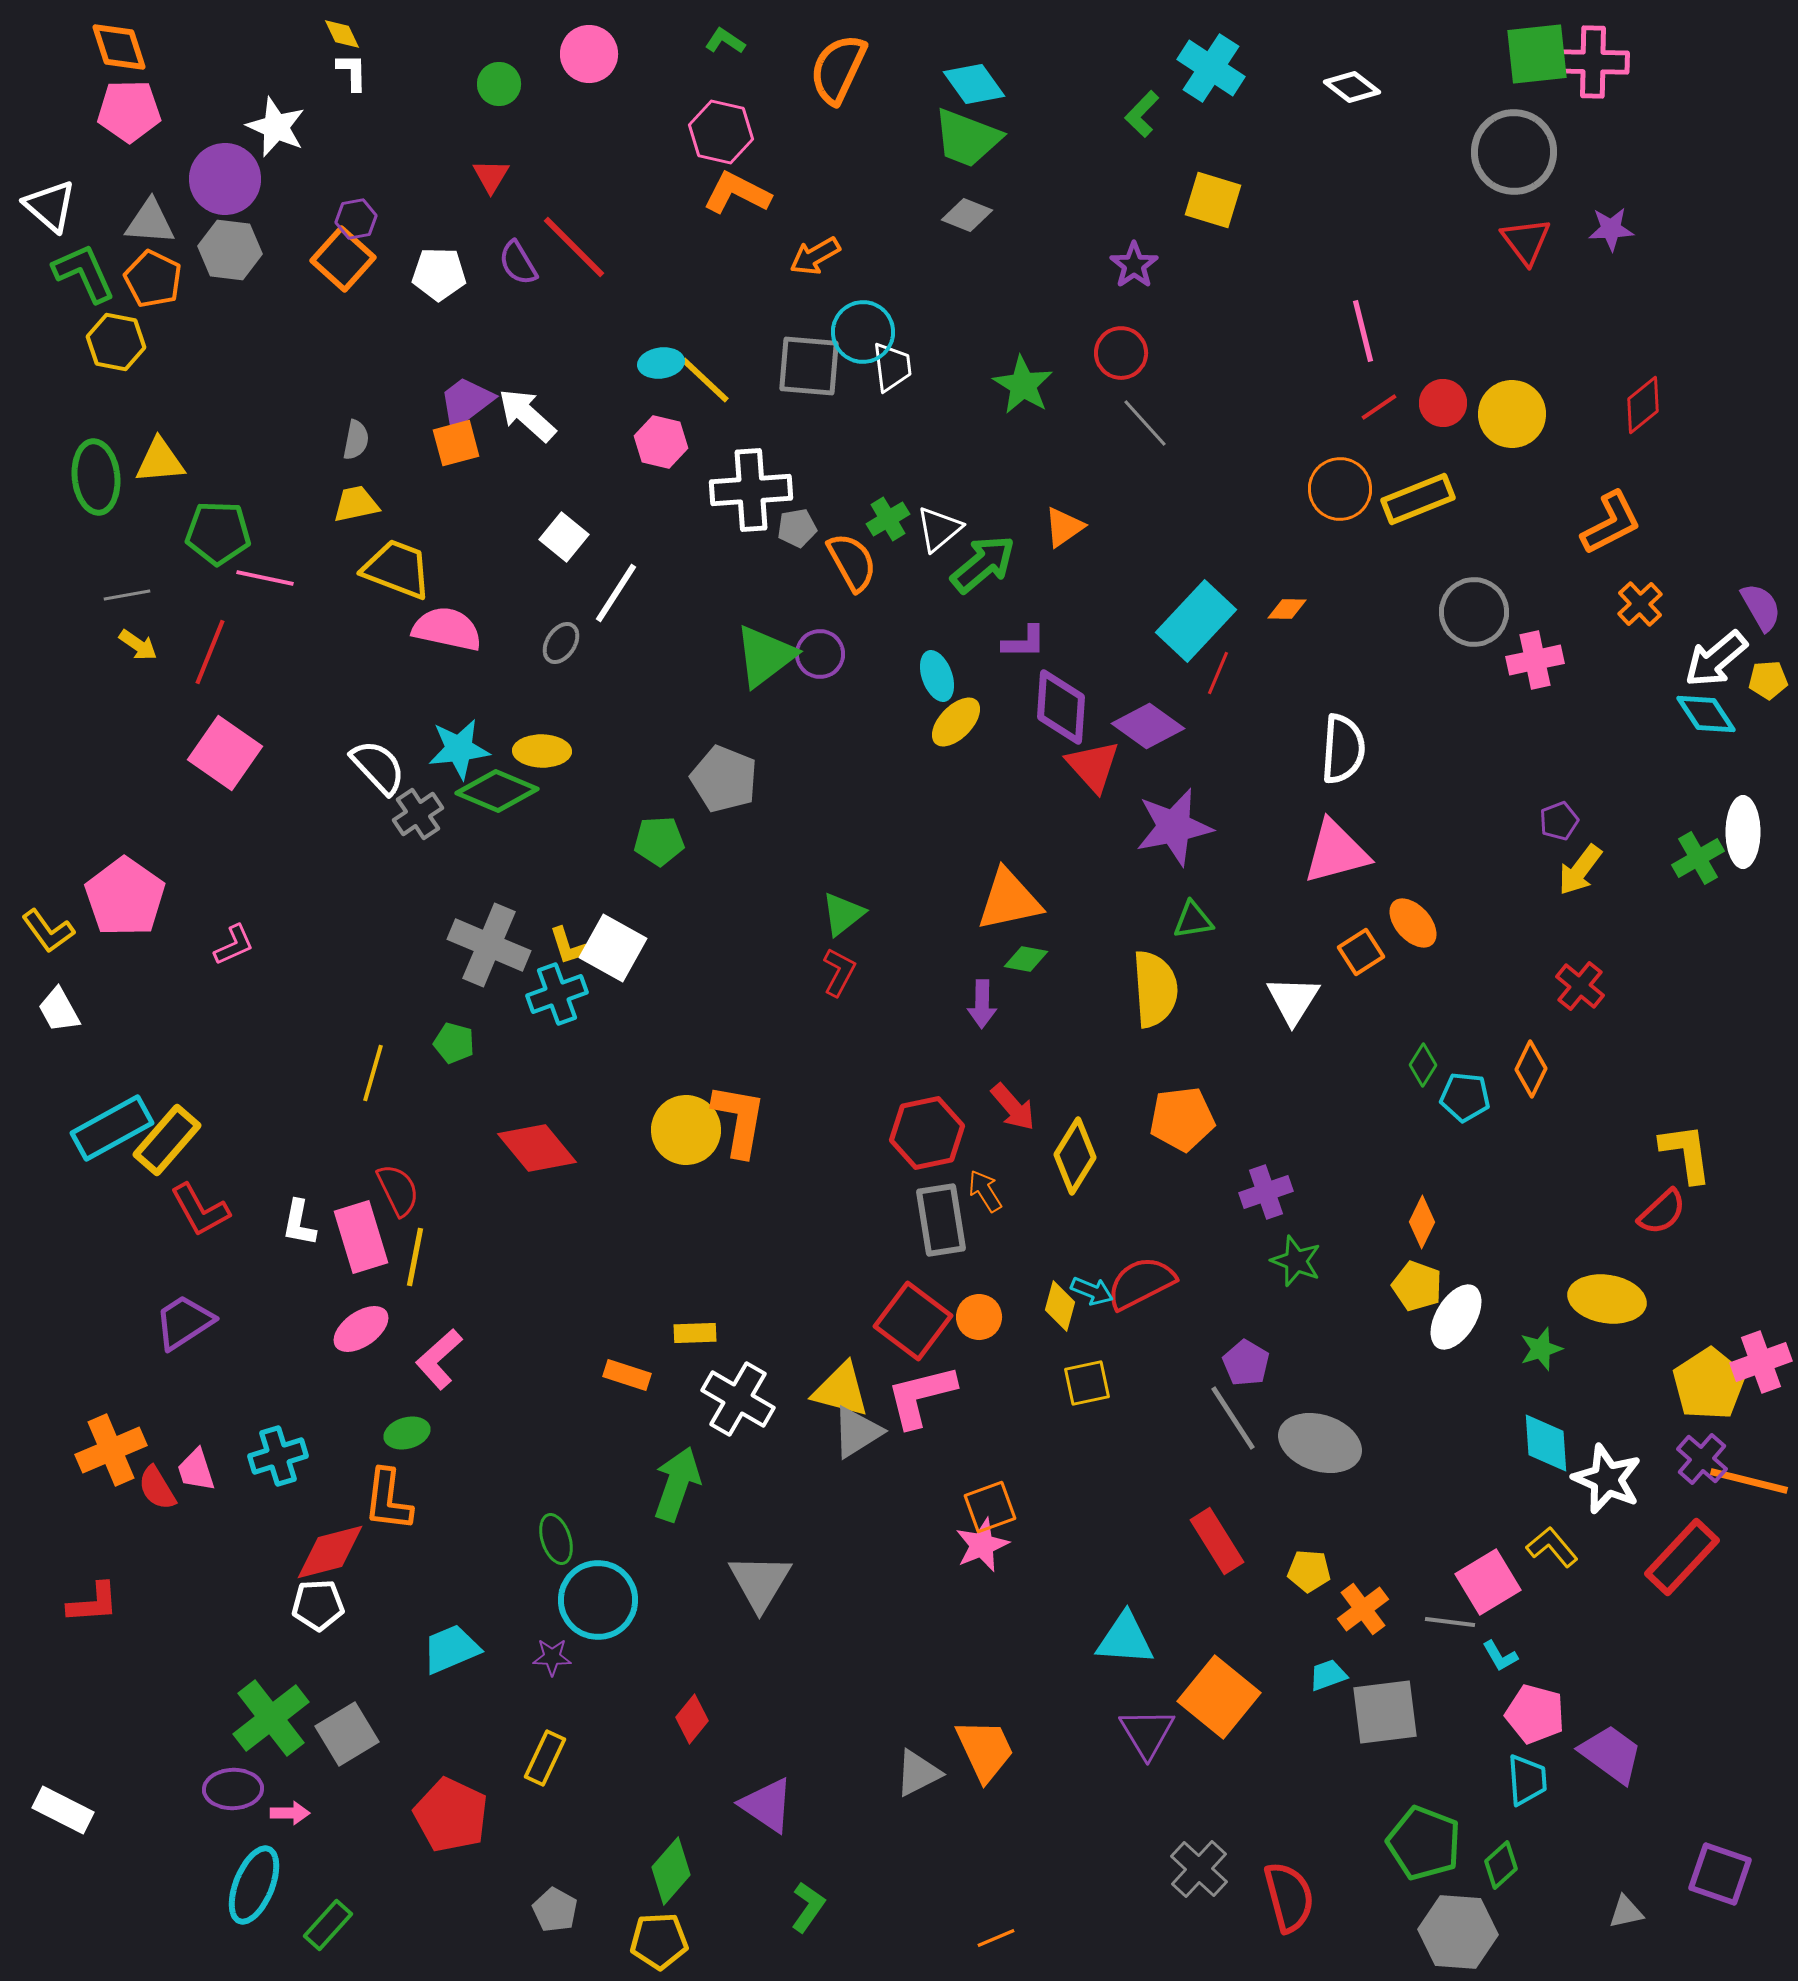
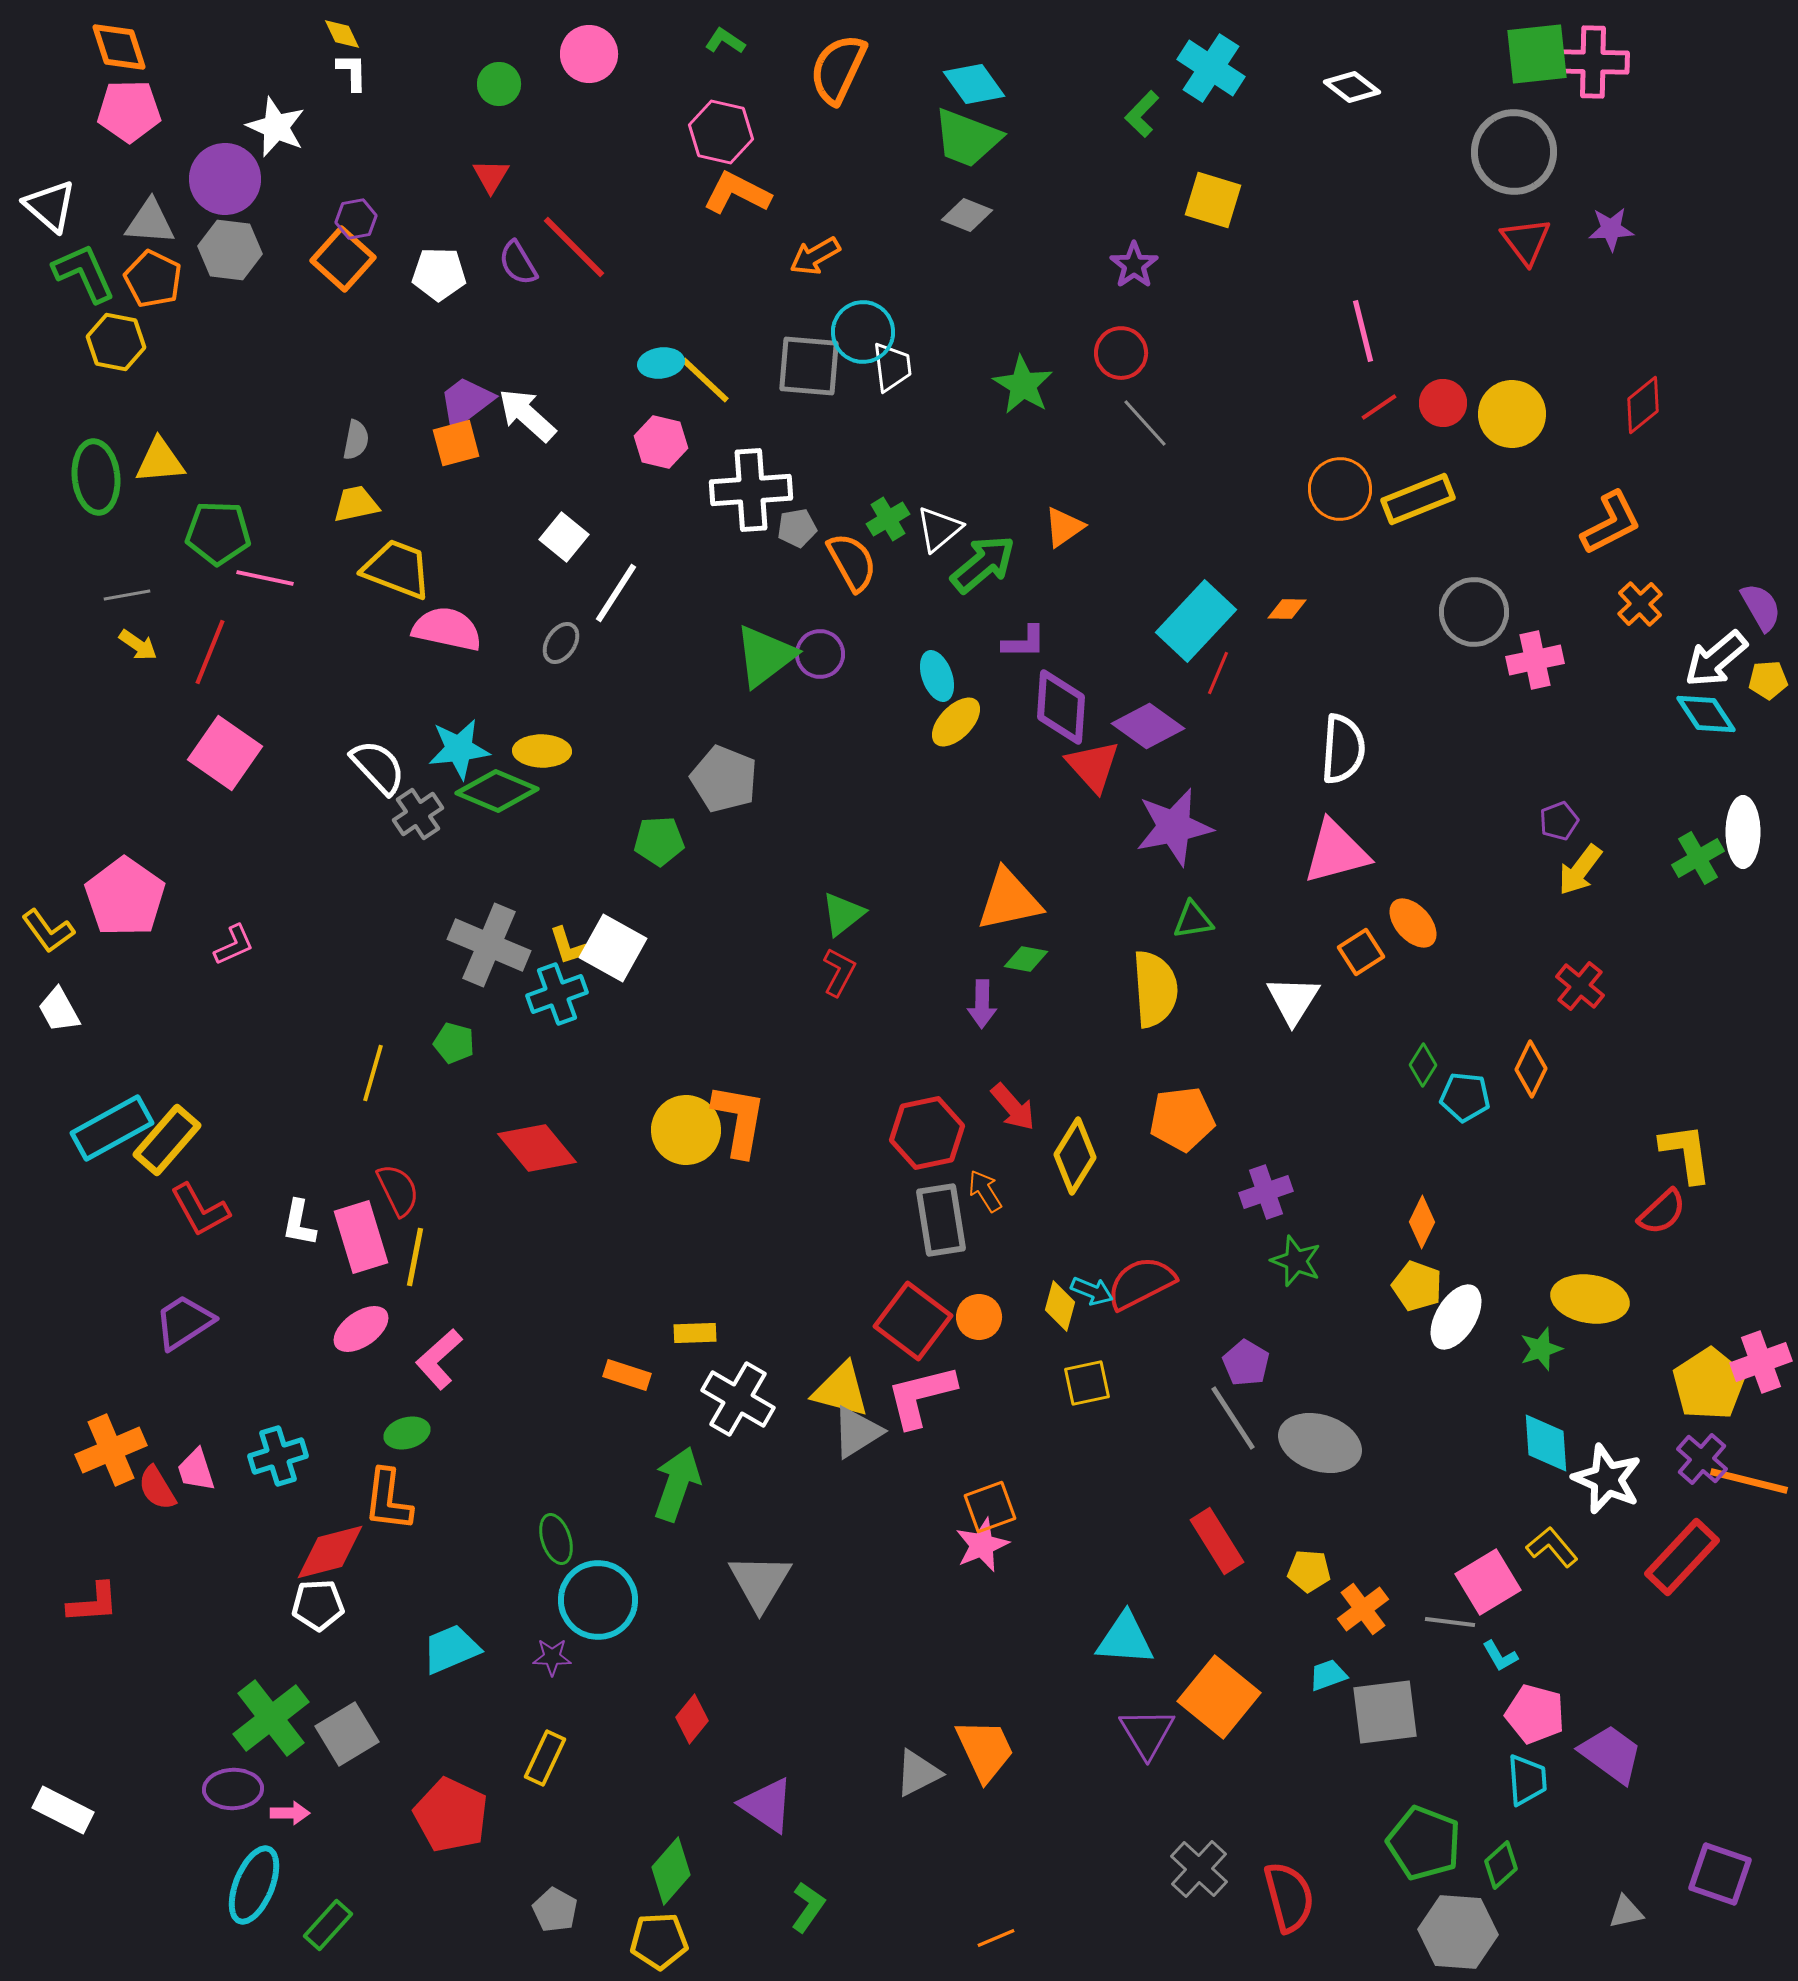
yellow ellipse at (1607, 1299): moved 17 px left
